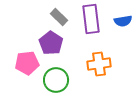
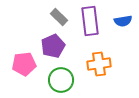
purple rectangle: moved 1 px left, 2 px down
purple pentagon: moved 2 px right, 3 px down; rotated 15 degrees clockwise
pink pentagon: moved 3 px left, 1 px down
green circle: moved 5 px right
